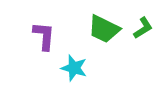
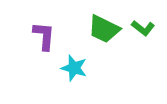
green L-shape: rotated 70 degrees clockwise
